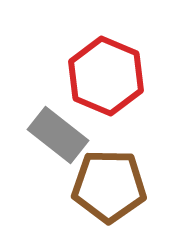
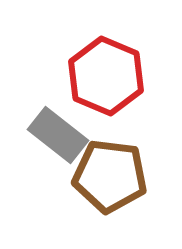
brown pentagon: moved 1 px right, 10 px up; rotated 6 degrees clockwise
